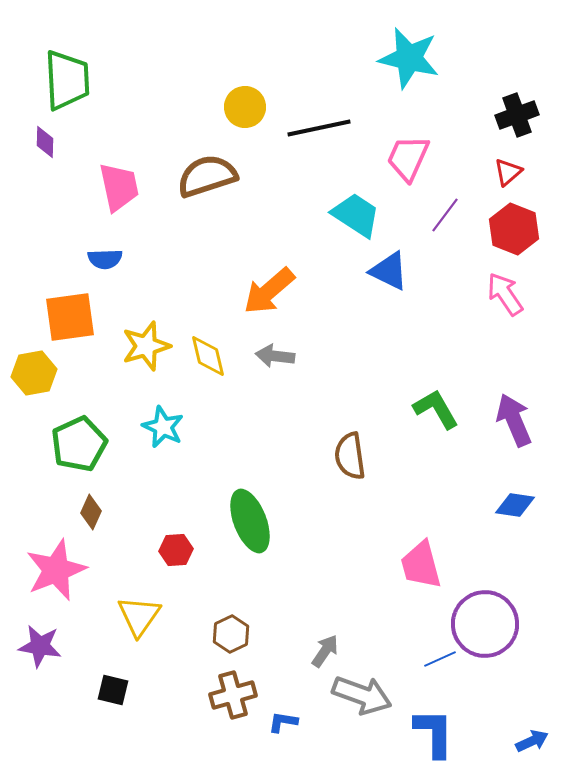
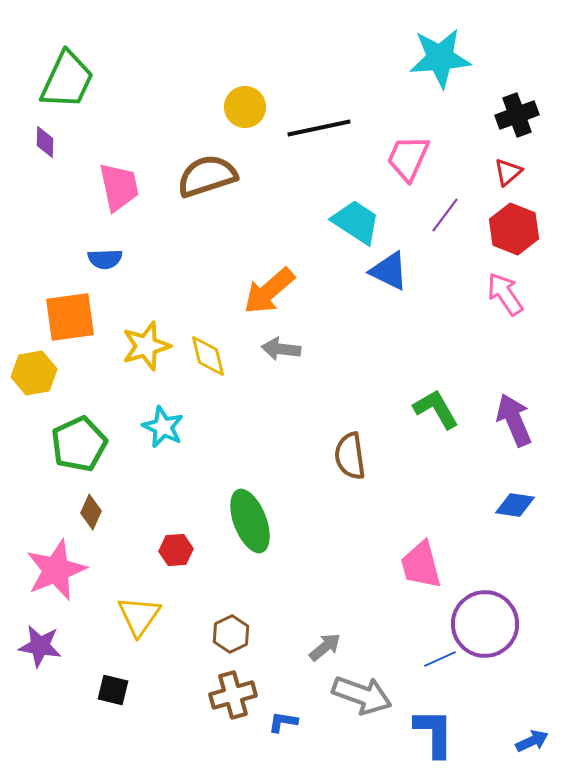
cyan star at (409, 58): moved 31 px right; rotated 18 degrees counterclockwise
green trapezoid at (67, 80): rotated 28 degrees clockwise
cyan trapezoid at (356, 215): moved 7 px down
gray arrow at (275, 356): moved 6 px right, 7 px up
gray arrow at (325, 651): moved 4 px up; rotated 16 degrees clockwise
